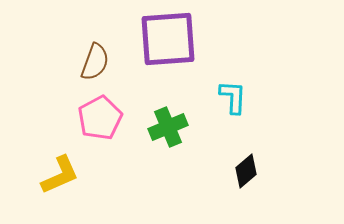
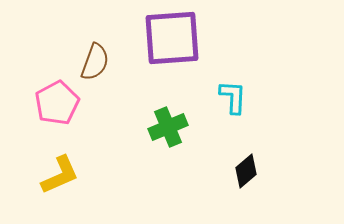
purple square: moved 4 px right, 1 px up
pink pentagon: moved 43 px left, 15 px up
